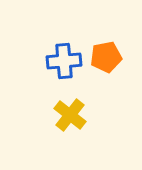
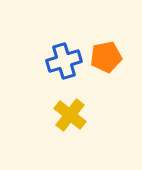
blue cross: rotated 12 degrees counterclockwise
